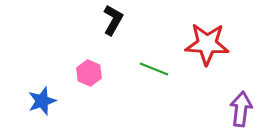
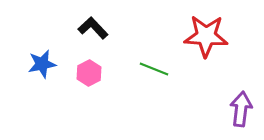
black L-shape: moved 20 px left, 8 px down; rotated 72 degrees counterclockwise
red star: moved 1 px left, 8 px up
pink hexagon: rotated 10 degrees clockwise
blue star: moved 37 px up; rotated 8 degrees clockwise
